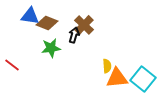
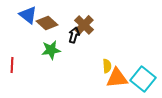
blue triangle: moved 2 px left, 1 px up; rotated 30 degrees clockwise
brown diamond: rotated 20 degrees clockwise
green star: moved 2 px down
red line: rotated 56 degrees clockwise
